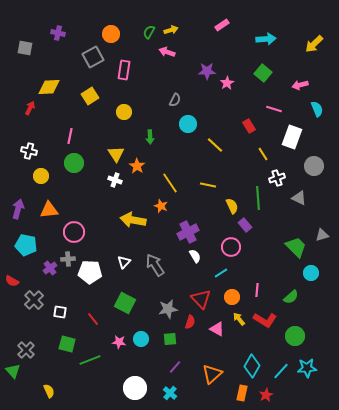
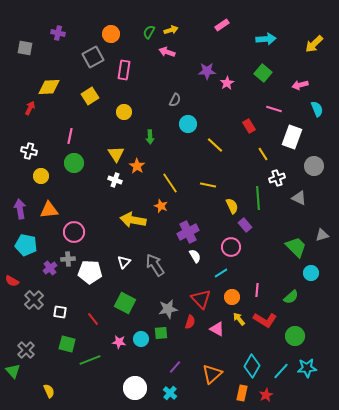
purple arrow at (18, 209): moved 2 px right; rotated 24 degrees counterclockwise
green square at (170, 339): moved 9 px left, 6 px up
